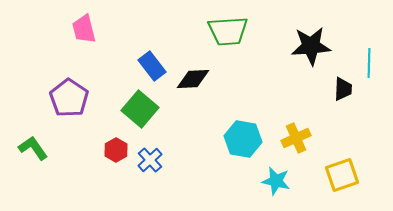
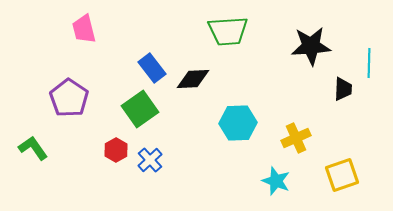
blue rectangle: moved 2 px down
green square: rotated 15 degrees clockwise
cyan hexagon: moved 5 px left, 16 px up; rotated 12 degrees counterclockwise
cyan star: rotated 8 degrees clockwise
